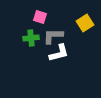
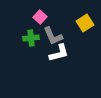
pink square: rotated 24 degrees clockwise
gray L-shape: rotated 115 degrees counterclockwise
